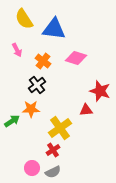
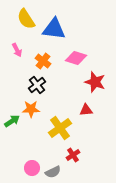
yellow semicircle: moved 2 px right
red star: moved 5 px left, 9 px up
red cross: moved 20 px right, 5 px down
